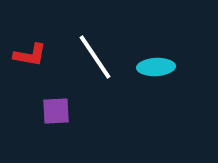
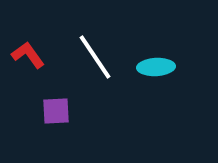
red L-shape: moved 2 px left; rotated 136 degrees counterclockwise
